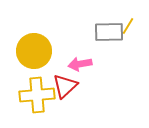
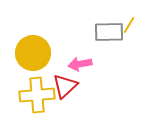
yellow line: moved 1 px right, 1 px up
yellow circle: moved 1 px left, 2 px down
